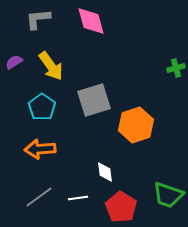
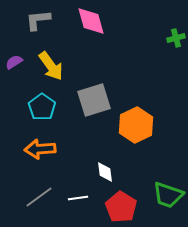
gray L-shape: moved 1 px down
green cross: moved 30 px up
orange hexagon: rotated 8 degrees counterclockwise
